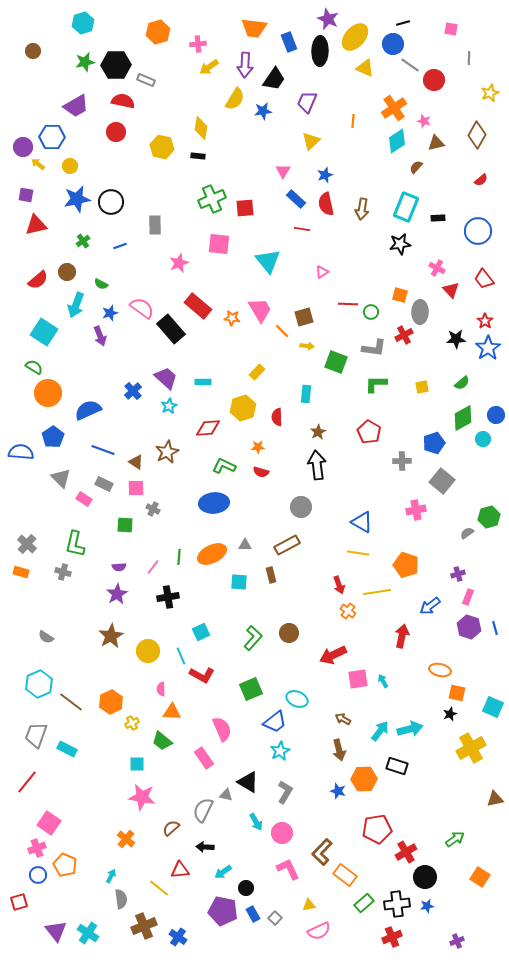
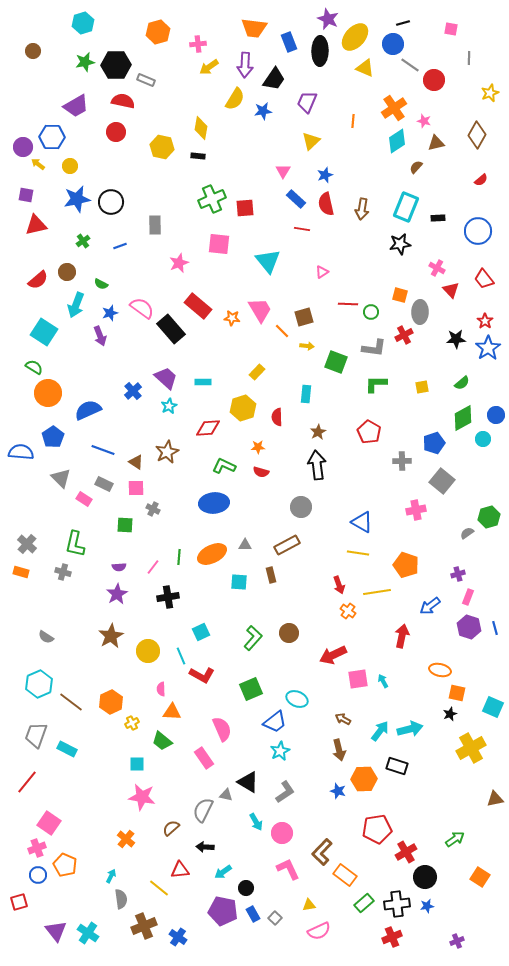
gray L-shape at (285, 792): rotated 25 degrees clockwise
